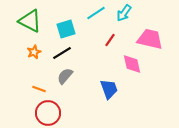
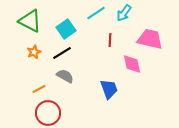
cyan square: rotated 18 degrees counterclockwise
red line: rotated 32 degrees counterclockwise
gray semicircle: rotated 78 degrees clockwise
orange line: rotated 48 degrees counterclockwise
